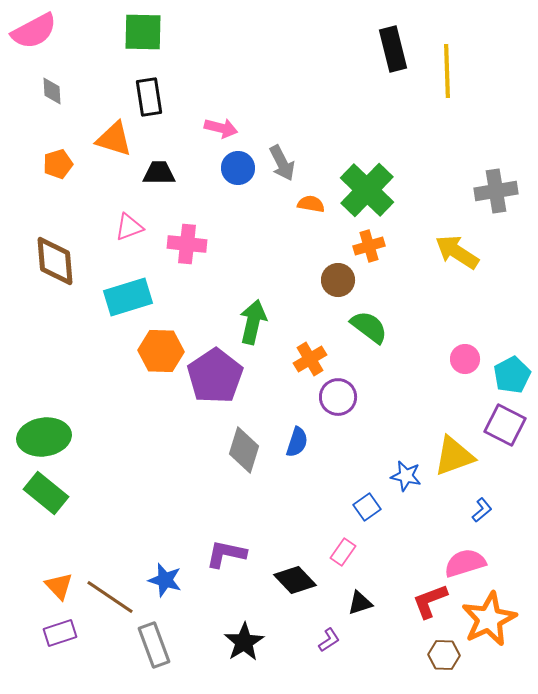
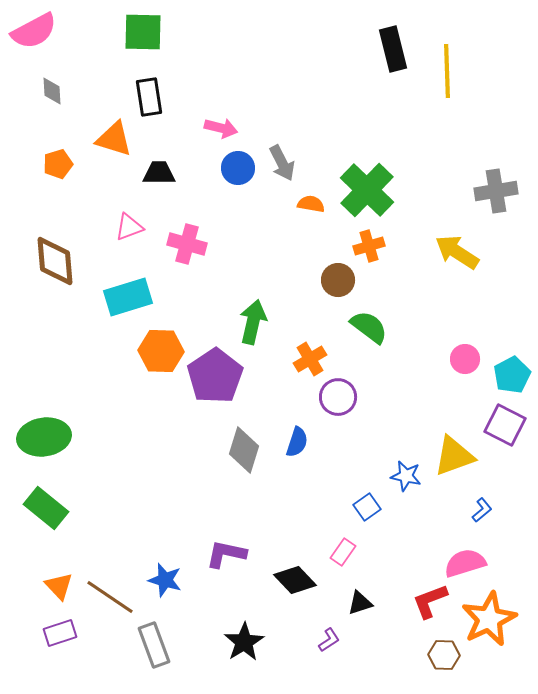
pink cross at (187, 244): rotated 9 degrees clockwise
green rectangle at (46, 493): moved 15 px down
